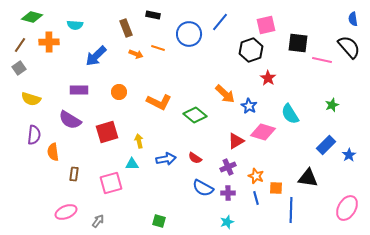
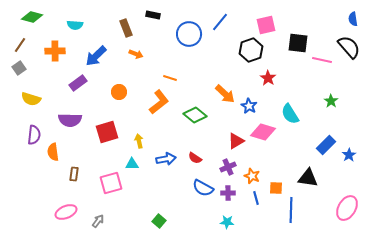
orange cross at (49, 42): moved 6 px right, 9 px down
orange line at (158, 48): moved 12 px right, 30 px down
purple rectangle at (79, 90): moved 1 px left, 7 px up; rotated 36 degrees counterclockwise
orange L-shape at (159, 102): rotated 65 degrees counterclockwise
green star at (332, 105): moved 1 px left, 4 px up; rotated 16 degrees counterclockwise
purple semicircle at (70, 120): rotated 30 degrees counterclockwise
orange star at (256, 176): moved 4 px left
green square at (159, 221): rotated 24 degrees clockwise
cyan star at (227, 222): rotated 24 degrees clockwise
